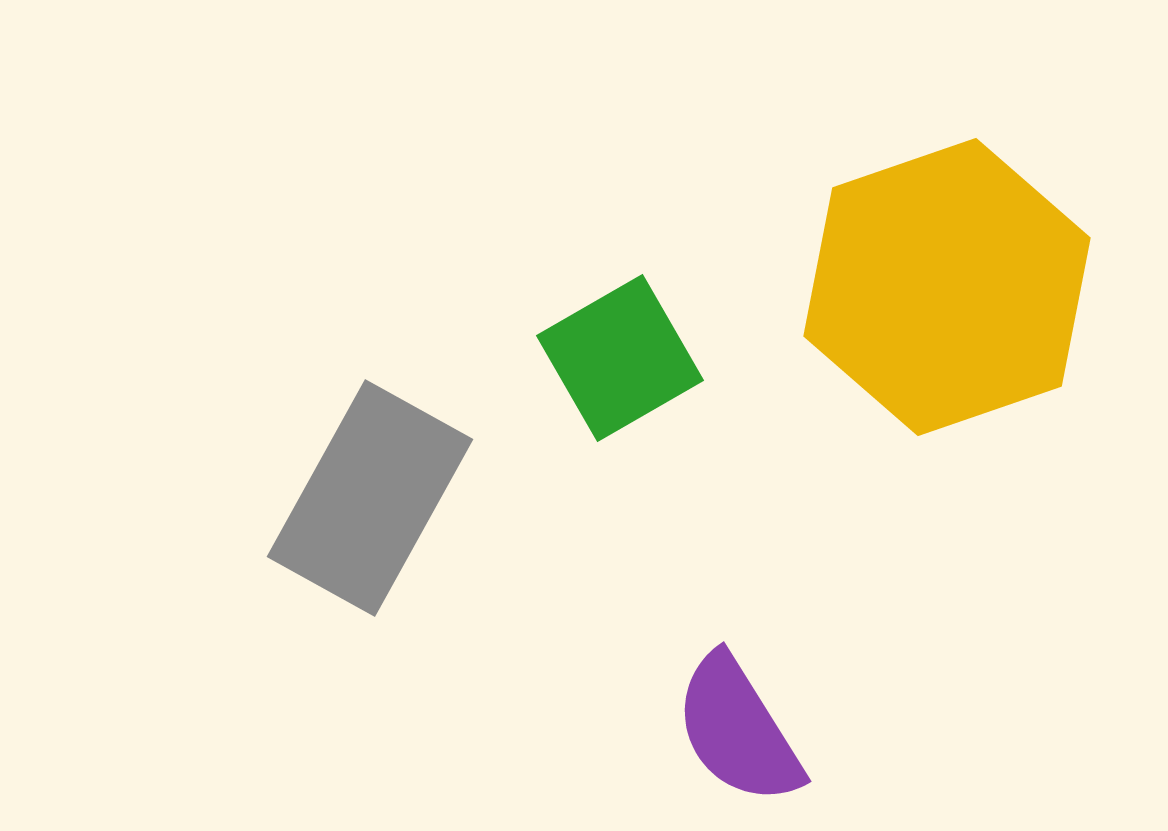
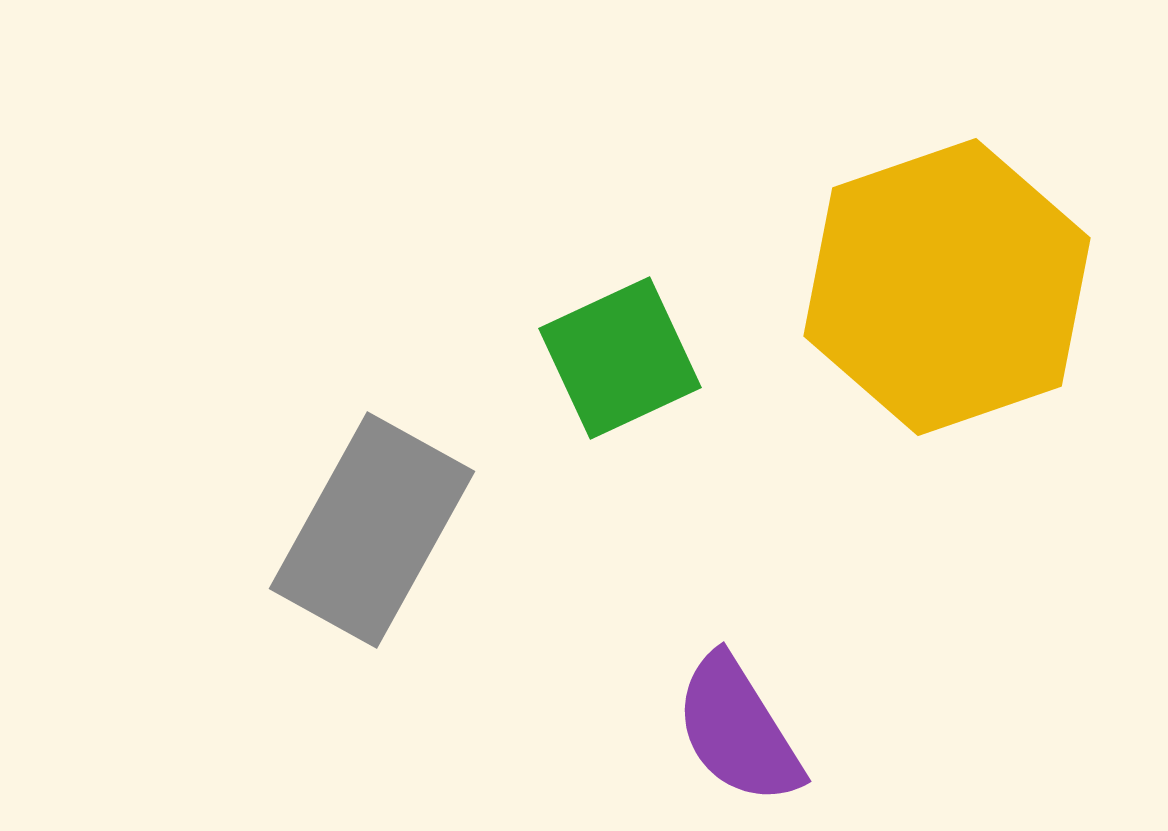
green square: rotated 5 degrees clockwise
gray rectangle: moved 2 px right, 32 px down
